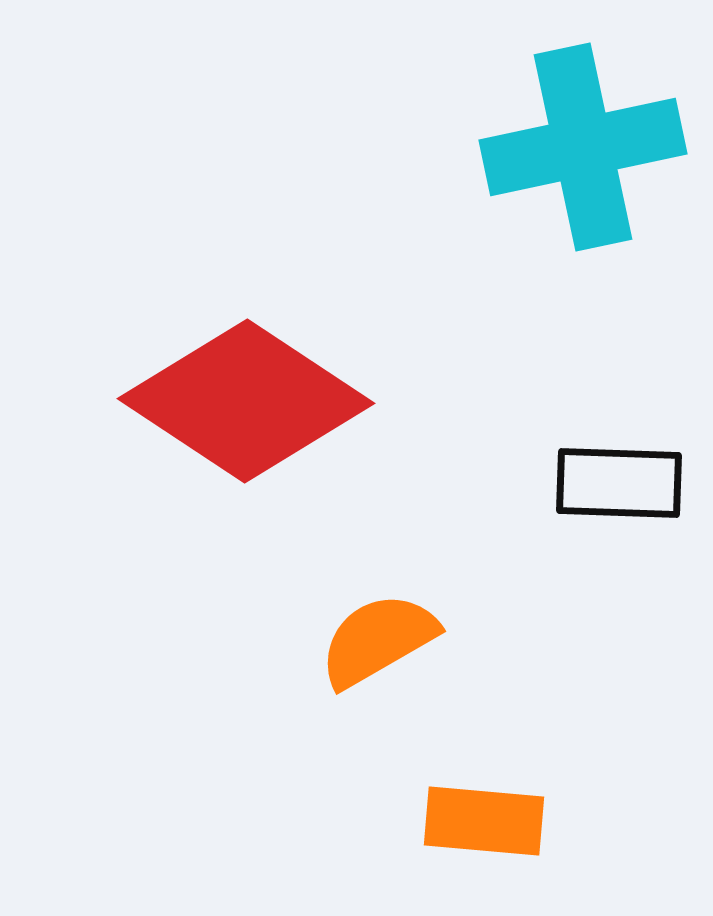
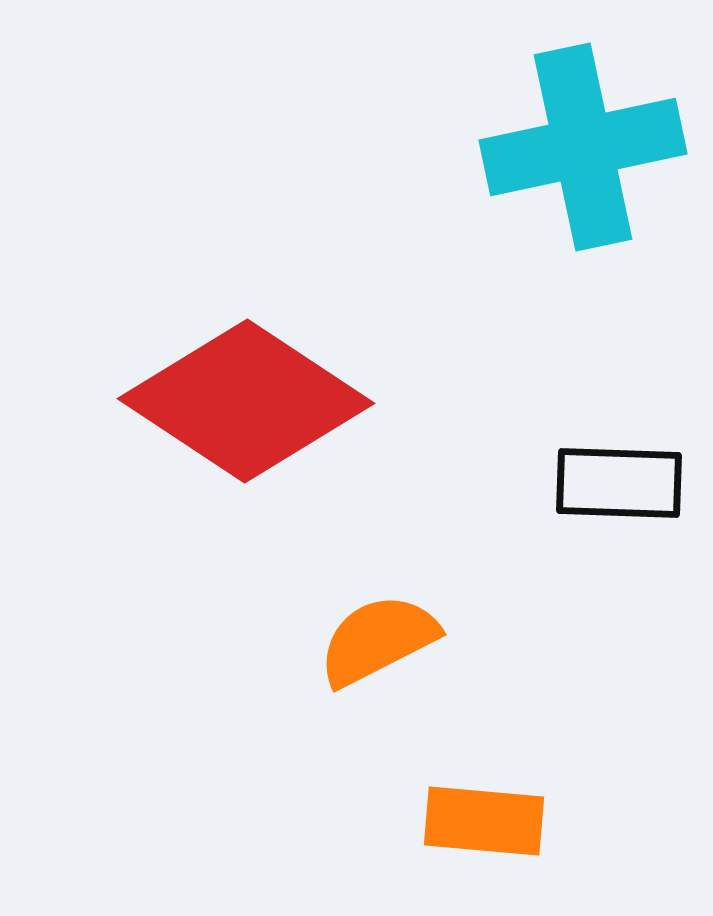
orange semicircle: rotated 3 degrees clockwise
